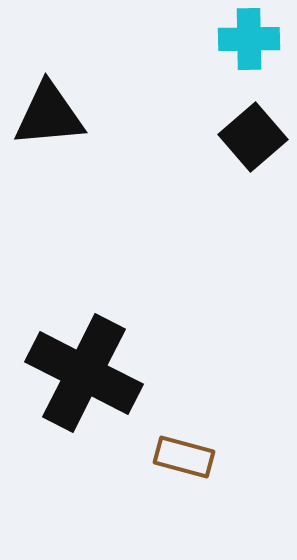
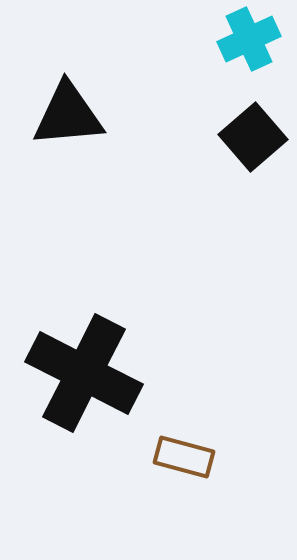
cyan cross: rotated 24 degrees counterclockwise
black triangle: moved 19 px right
